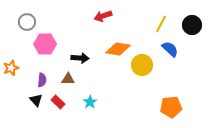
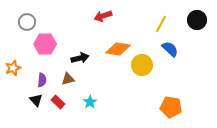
black circle: moved 5 px right, 5 px up
black arrow: rotated 18 degrees counterclockwise
orange star: moved 2 px right
brown triangle: rotated 16 degrees counterclockwise
orange pentagon: rotated 15 degrees clockwise
